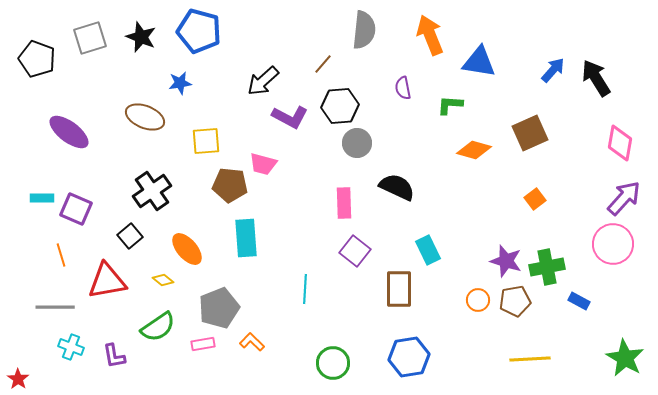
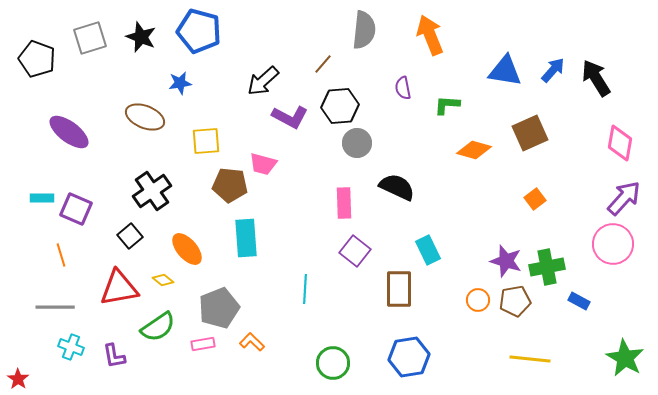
blue triangle at (479, 62): moved 26 px right, 9 px down
green L-shape at (450, 105): moved 3 px left
red triangle at (107, 281): moved 12 px right, 7 px down
yellow line at (530, 359): rotated 9 degrees clockwise
